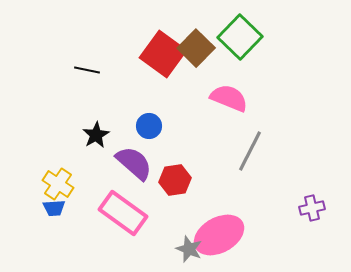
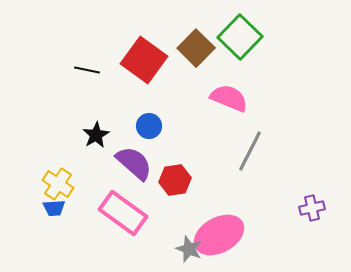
red square: moved 19 px left, 6 px down
